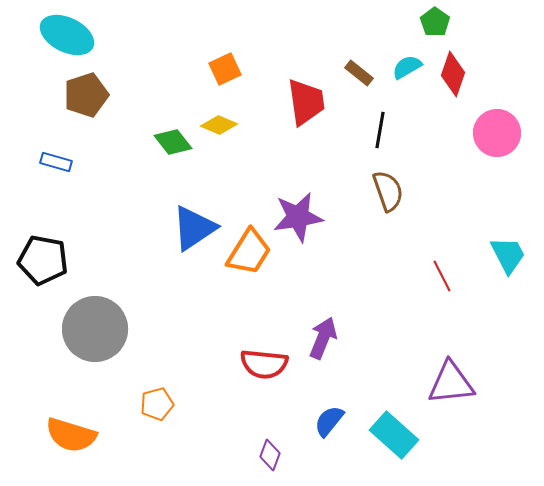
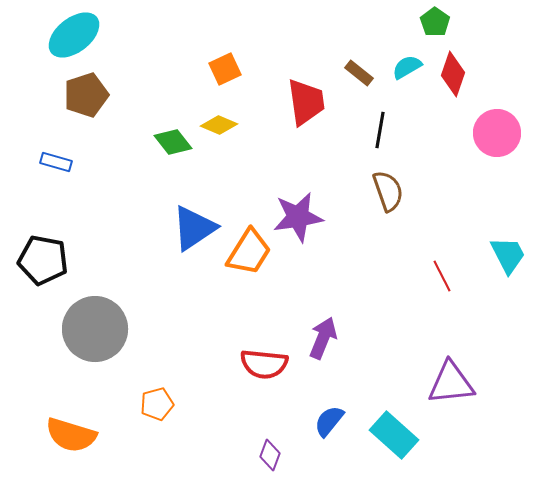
cyan ellipse: moved 7 px right; rotated 64 degrees counterclockwise
